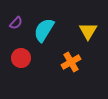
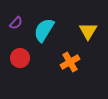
red circle: moved 1 px left
orange cross: moved 1 px left
